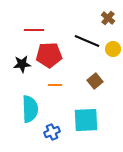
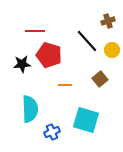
brown cross: moved 3 px down; rotated 32 degrees clockwise
red line: moved 1 px right, 1 px down
black line: rotated 25 degrees clockwise
yellow circle: moved 1 px left, 1 px down
red pentagon: rotated 20 degrees clockwise
brown square: moved 5 px right, 2 px up
orange line: moved 10 px right
cyan square: rotated 20 degrees clockwise
